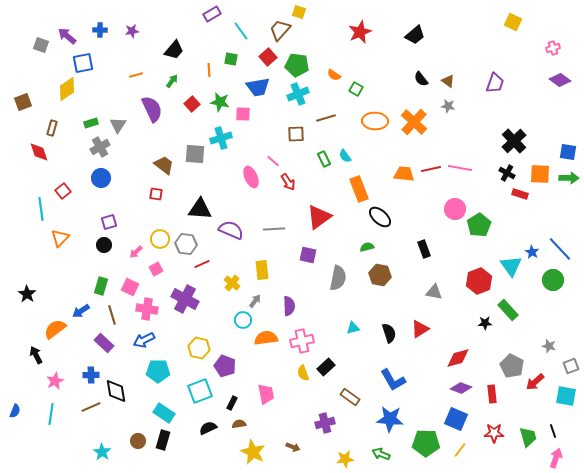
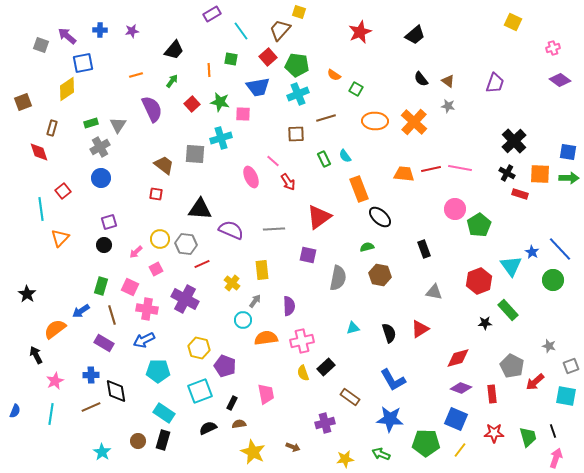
purple rectangle at (104, 343): rotated 12 degrees counterclockwise
